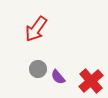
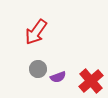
red arrow: moved 3 px down
purple semicircle: rotated 70 degrees counterclockwise
